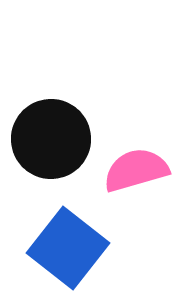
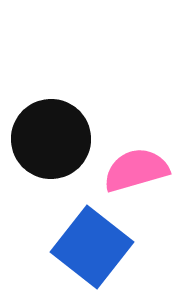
blue square: moved 24 px right, 1 px up
